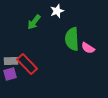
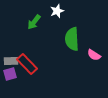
pink semicircle: moved 6 px right, 7 px down
